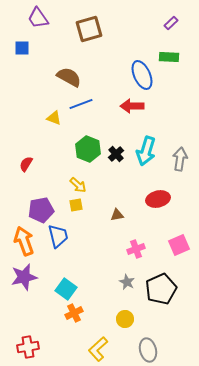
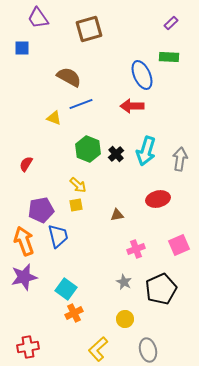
gray star: moved 3 px left
